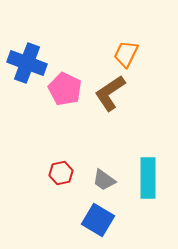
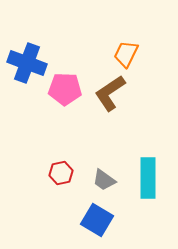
pink pentagon: rotated 24 degrees counterclockwise
blue square: moved 1 px left
